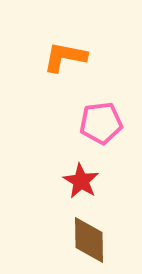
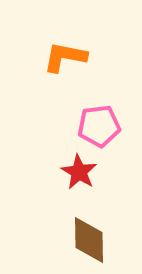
pink pentagon: moved 2 px left, 3 px down
red star: moved 2 px left, 9 px up
